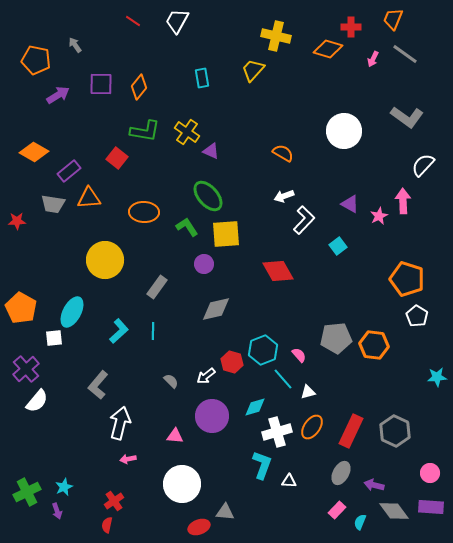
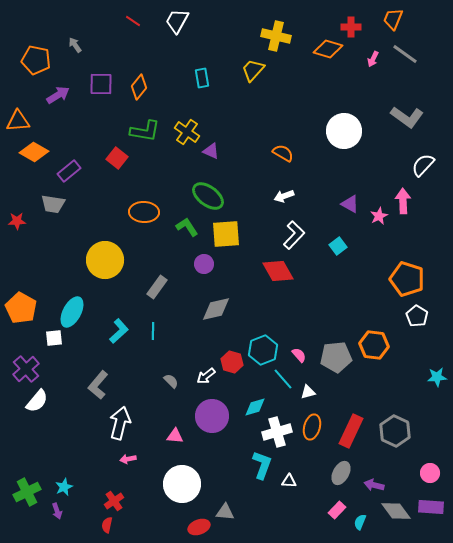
green ellipse at (208, 196): rotated 12 degrees counterclockwise
orange triangle at (89, 198): moved 71 px left, 77 px up
white L-shape at (304, 220): moved 10 px left, 15 px down
gray pentagon at (336, 338): moved 19 px down
orange ellipse at (312, 427): rotated 20 degrees counterclockwise
gray diamond at (394, 511): moved 2 px right
